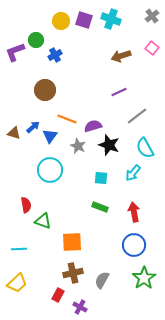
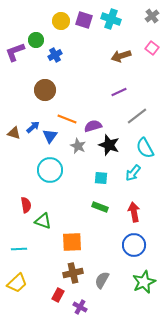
green star: moved 4 px down; rotated 10 degrees clockwise
